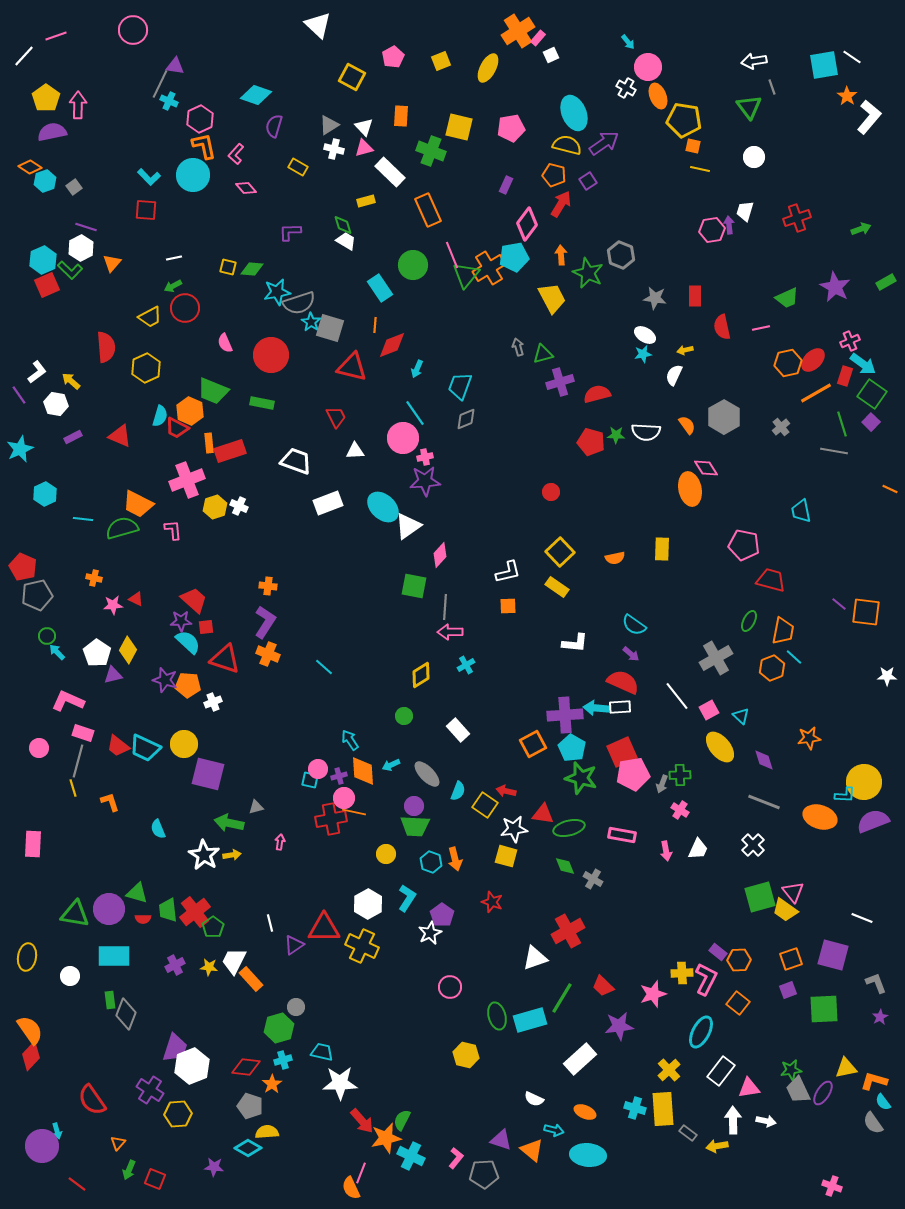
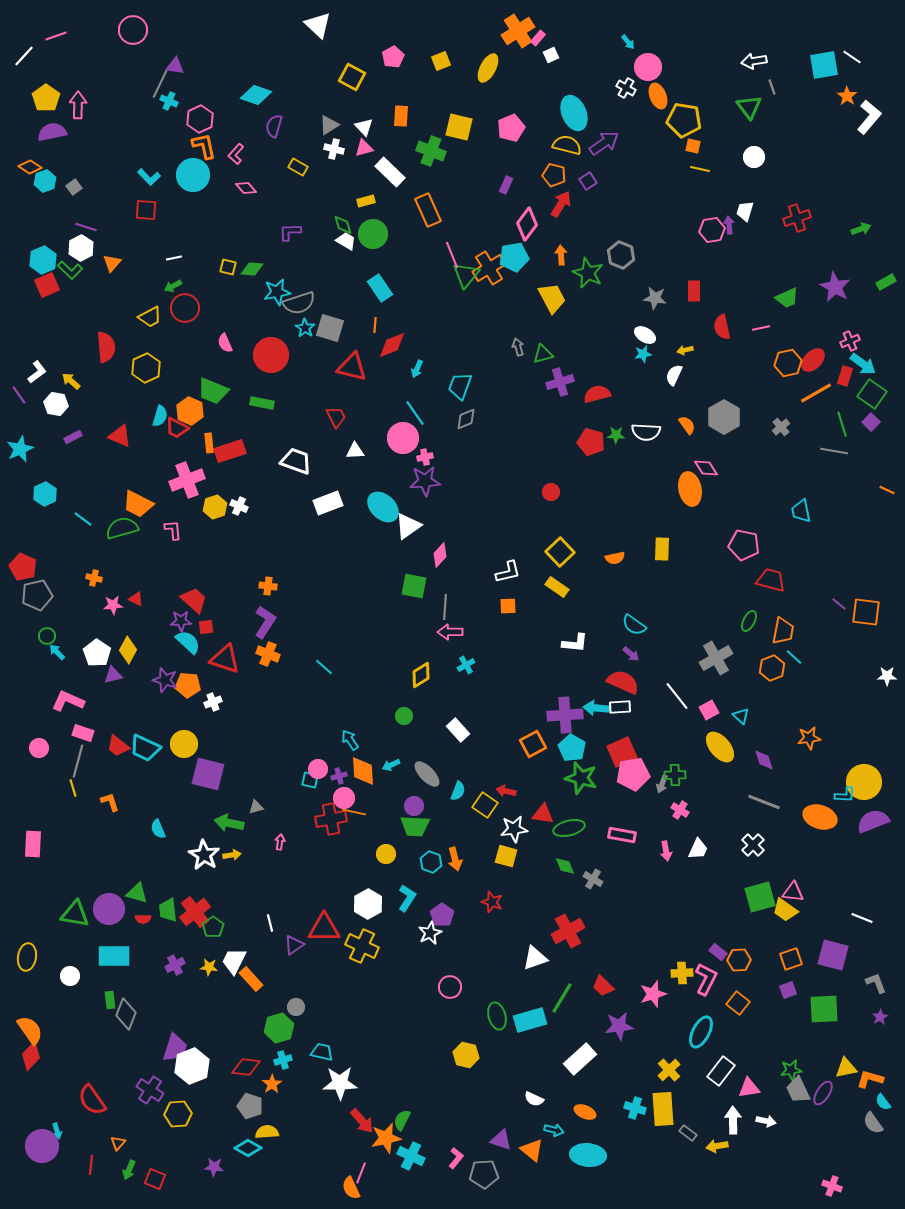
pink pentagon at (511, 128): rotated 12 degrees counterclockwise
green circle at (413, 265): moved 40 px left, 31 px up
red rectangle at (695, 296): moved 1 px left, 5 px up
cyan star at (311, 322): moved 6 px left, 6 px down
orange line at (890, 489): moved 3 px left, 1 px down
cyan line at (83, 519): rotated 30 degrees clockwise
green cross at (680, 775): moved 5 px left
pink triangle at (793, 892): rotated 45 degrees counterclockwise
orange L-shape at (874, 1081): moved 4 px left, 2 px up
red line at (77, 1184): moved 14 px right, 19 px up; rotated 60 degrees clockwise
